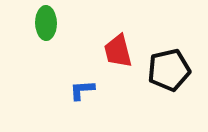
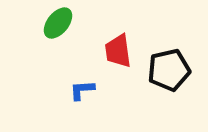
green ellipse: moved 12 px right; rotated 40 degrees clockwise
red trapezoid: rotated 6 degrees clockwise
